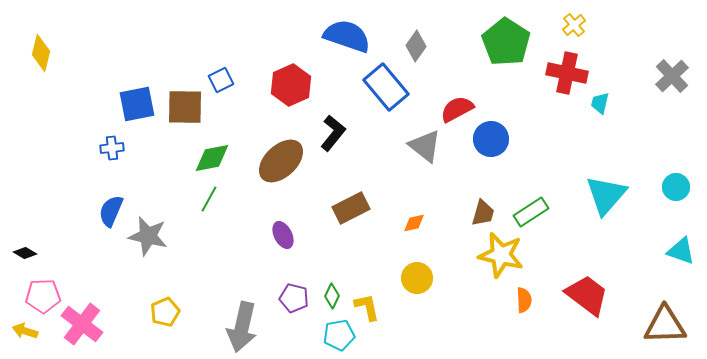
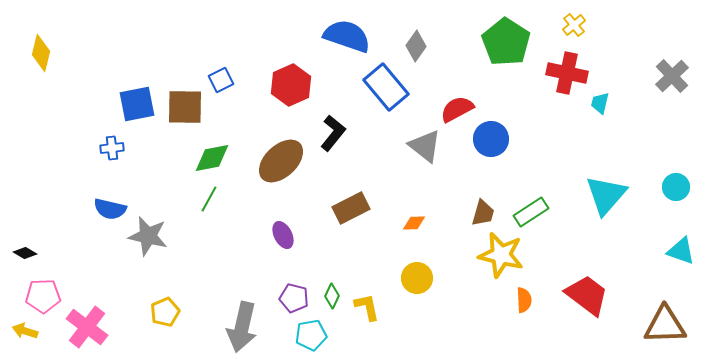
blue semicircle at (111, 211): moved 1 px left, 2 px up; rotated 100 degrees counterclockwise
orange diamond at (414, 223): rotated 10 degrees clockwise
pink cross at (82, 324): moved 5 px right, 3 px down
cyan pentagon at (339, 335): moved 28 px left
